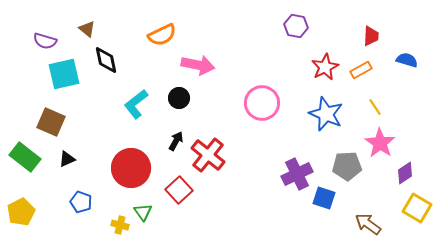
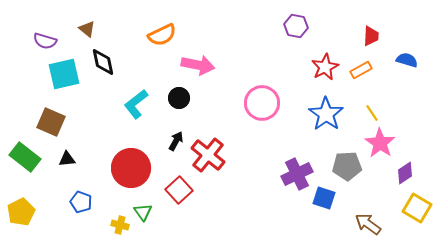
black diamond: moved 3 px left, 2 px down
yellow line: moved 3 px left, 6 px down
blue star: rotated 12 degrees clockwise
black triangle: rotated 18 degrees clockwise
